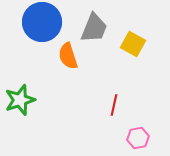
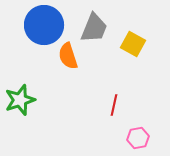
blue circle: moved 2 px right, 3 px down
